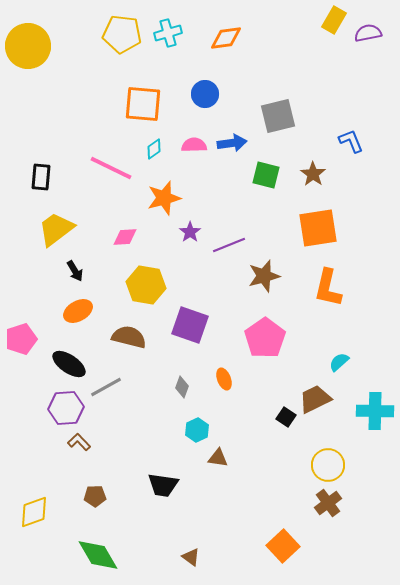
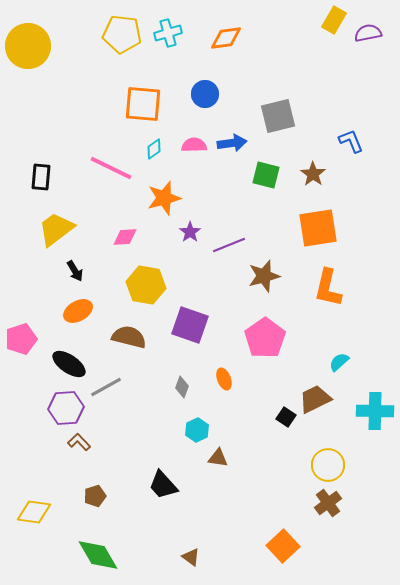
black trapezoid at (163, 485): rotated 40 degrees clockwise
brown pentagon at (95, 496): rotated 15 degrees counterclockwise
yellow diamond at (34, 512): rotated 28 degrees clockwise
